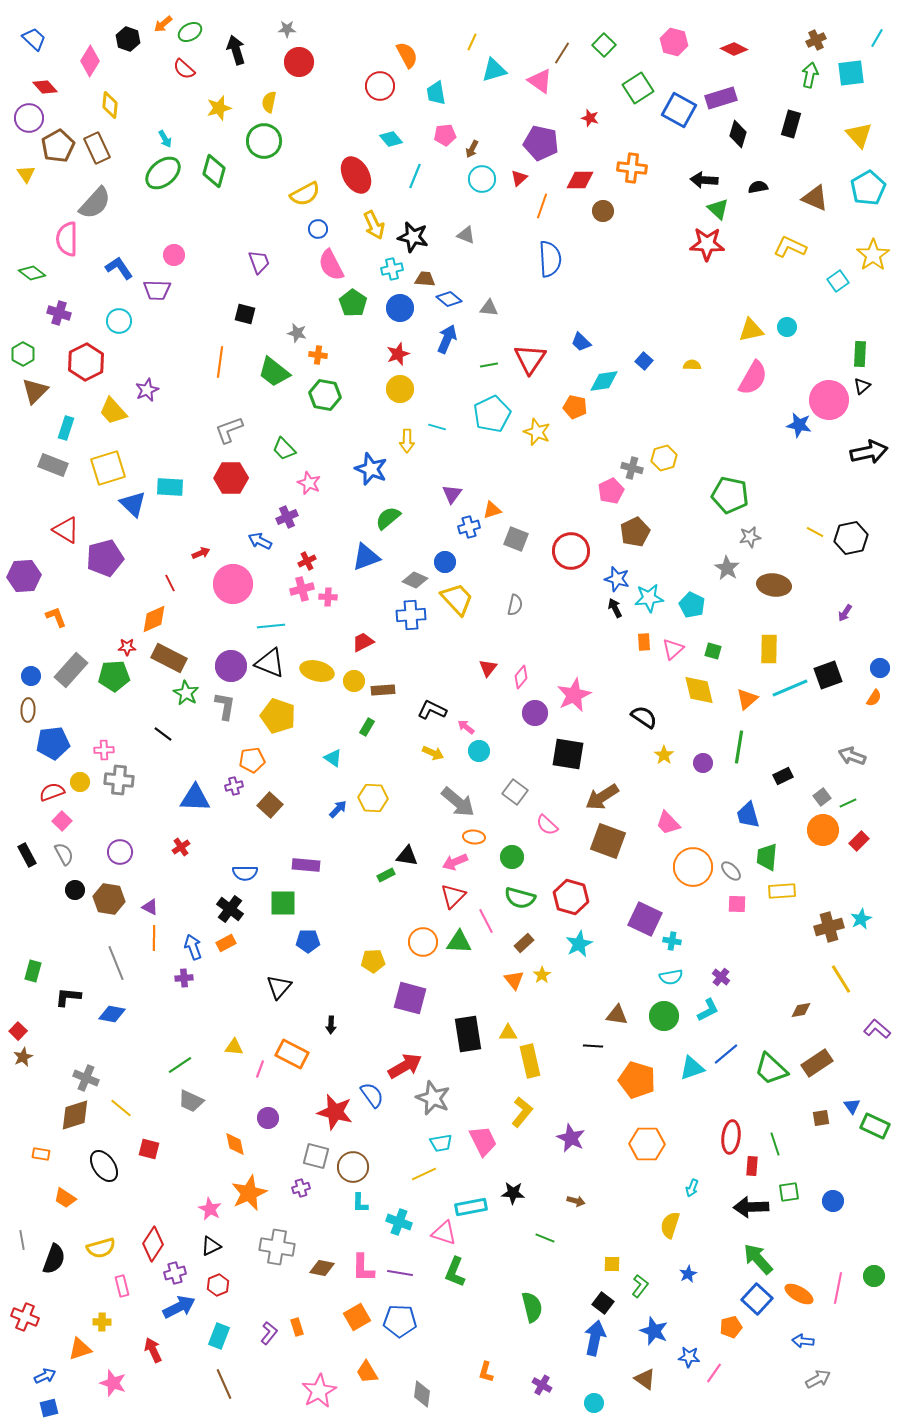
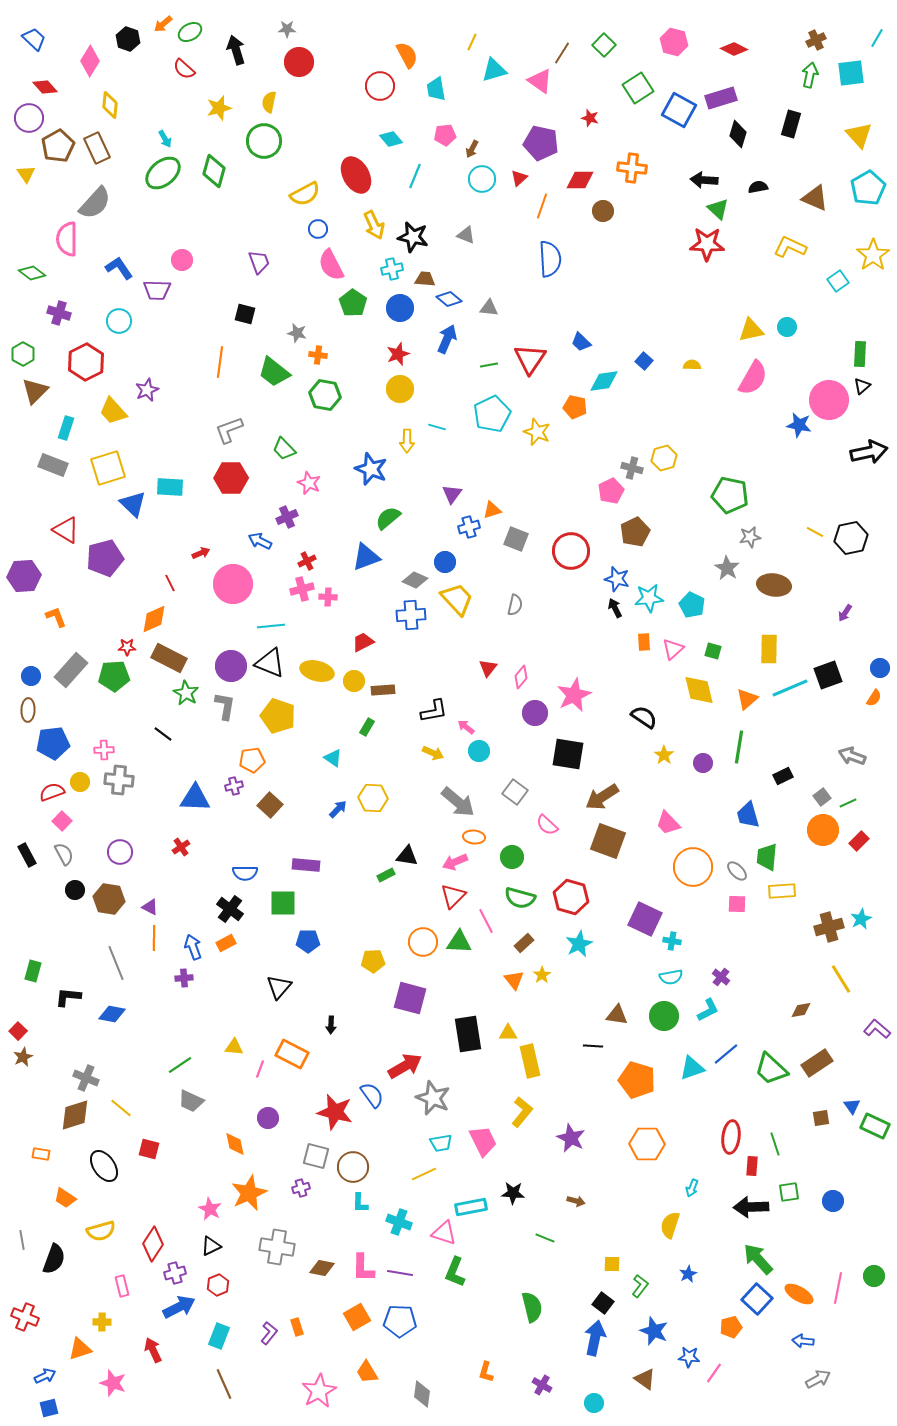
cyan trapezoid at (436, 93): moved 4 px up
pink circle at (174, 255): moved 8 px right, 5 px down
black L-shape at (432, 710): moved 2 px right, 1 px down; rotated 144 degrees clockwise
gray ellipse at (731, 871): moved 6 px right
yellow semicircle at (101, 1248): moved 17 px up
